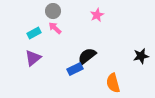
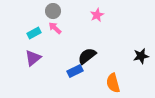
blue rectangle: moved 2 px down
